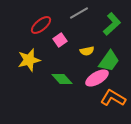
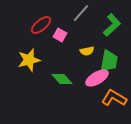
gray line: moved 2 px right; rotated 18 degrees counterclockwise
green L-shape: moved 1 px down
pink square: moved 5 px up; rotated 24 degrees counterclockwise
green trapezoid: rotated 25 degrees counterclockwise
orange L-shape: moved 1 px right
